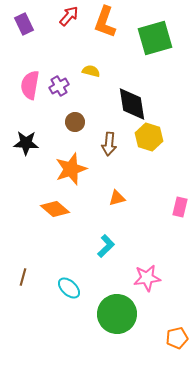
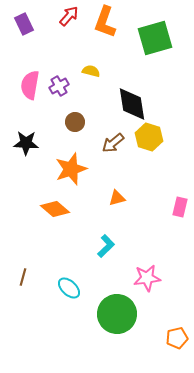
brown arrow: moved 4 px right, 1 px up; rotated 45 degrees clockwise
